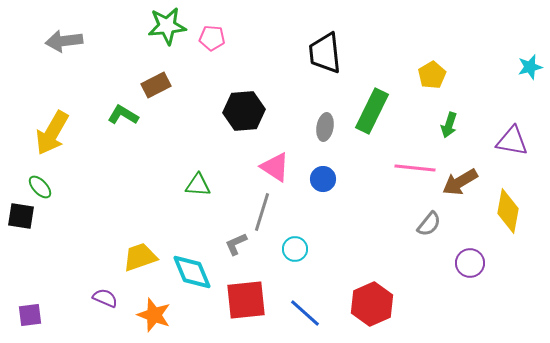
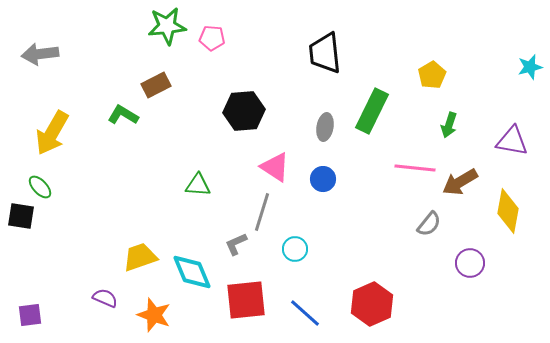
gray arrow: moved 24 px left, 13 px down
